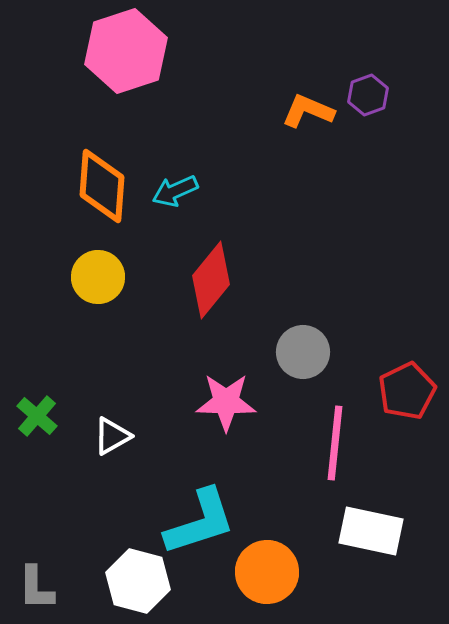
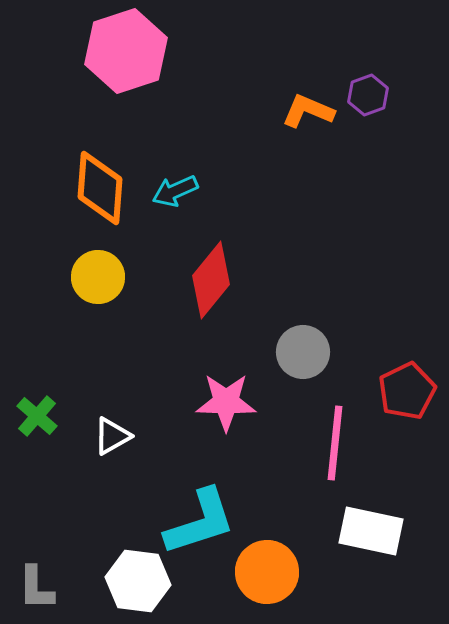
orange diamond: moved 2 px left, 2 px down
white hexagon: rotated 8 degrees counterclockwise
